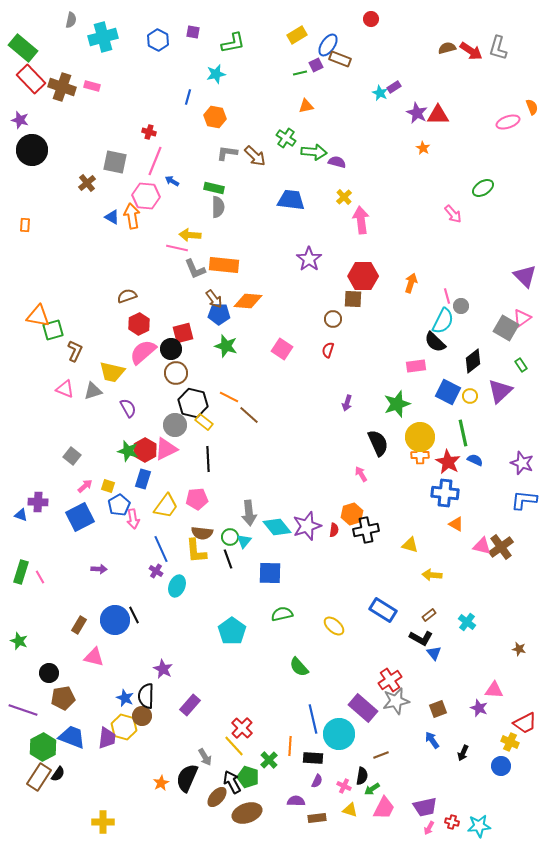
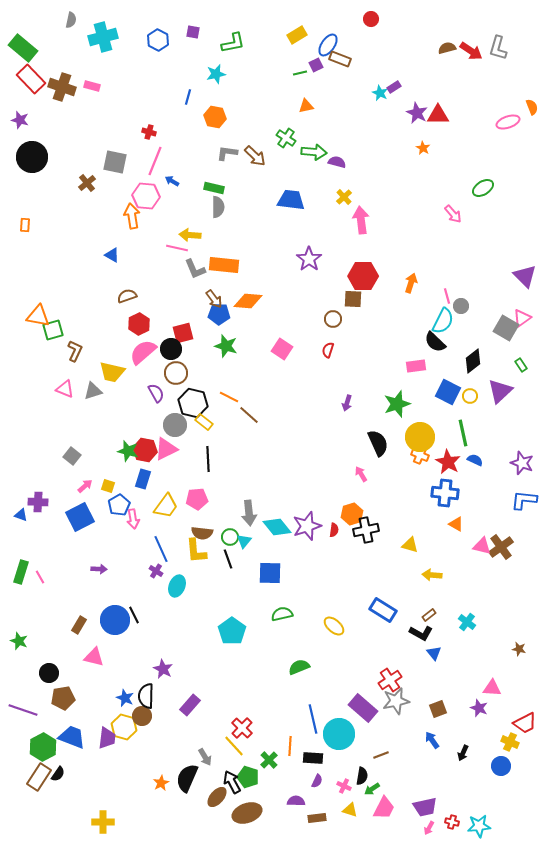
black circle at (32, 150): moved 7 px down
blue triangle at (112, 217): moved 38 px down
purple semicircle at (128, 408): moved 28 px right, 15 px up
red hexagon at (145, 450): rotated 20 degrees counterclockwise
orange cross at (420, 455): rotated 24 degrees clockwise
black L-shape at (421, 638): moved 5 px up
green semicircle at (299, 667): rotated 110 degrees clockwise
pink triangle at (494, 690): moved 2 px left, 2 px up
